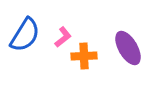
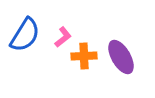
purple ellipse: moved 7 px left, 9 px down
